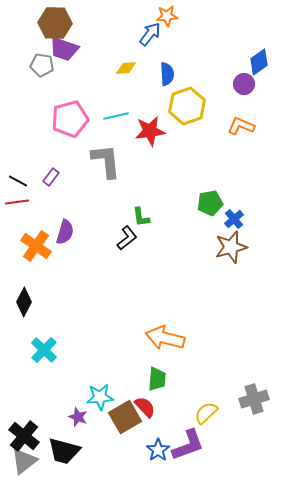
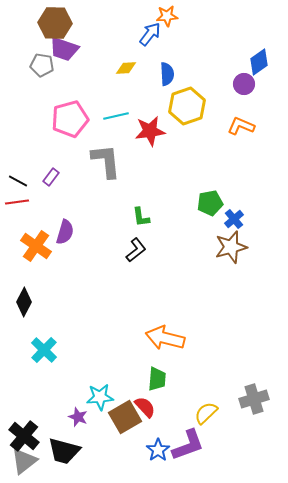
black L-shape: moved 9 px right, 12 px down
